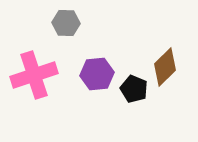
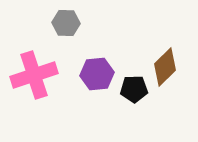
black pentagon: rotated 24 degrees counterclockwise
